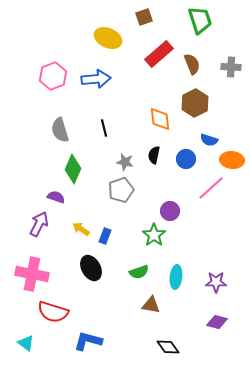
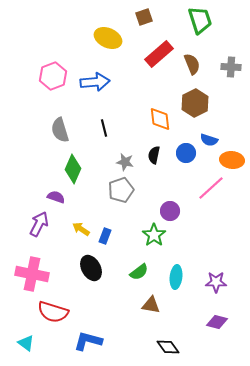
blue arrow: moved 1 px left, 3 px down
blue circle: moved 6 px up
green semicircle: rotated 18 degrees counterclockwise
